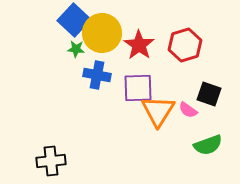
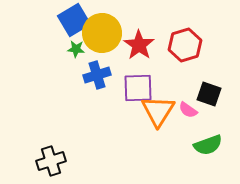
blue square: rotated 16 degrees clockwise
blue cross: rotated 28 degrees counterclockwise
black cross: rotated 12 degrees counterclockwise
